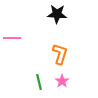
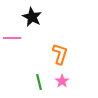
black star: moved 25 px left, 3 px down; rotated 24 degrees clockwise
